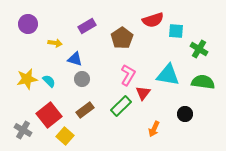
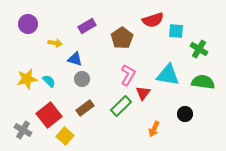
brown rectangle: moved 2 px up
